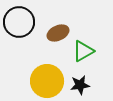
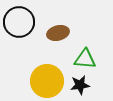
brown ellipse: rotated 10 degrees clockwise
green triangle: moved 2 px right, 8 px down; rotated 35 degrees clockwise
